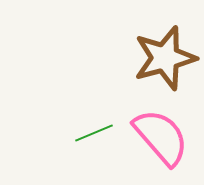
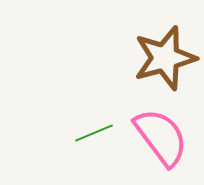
pink semicircle: rotated 4 degrees clockwise
